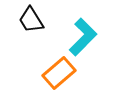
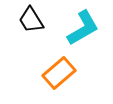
cyan L-shape: moved 9 px up; rotated 15 degrees clockwise
